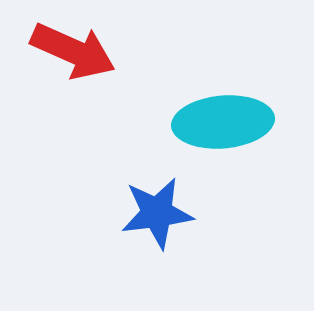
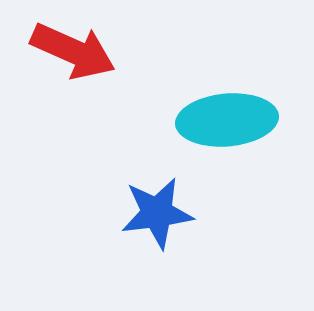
cyan ellipse: moved 4 px right, 2 px up
